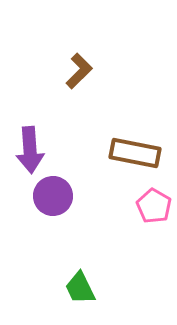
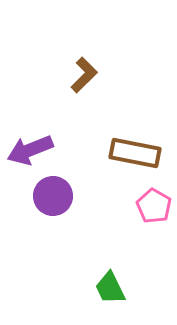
brown L-shape: moved 5 px right, 4 px down
purple arrow: rotated 72 degrees clockwise
green trapezoid: moved 30 px right
